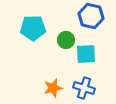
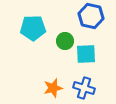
green circle: moved 1 px left, 1 px down
